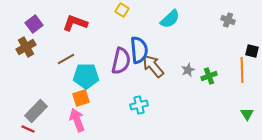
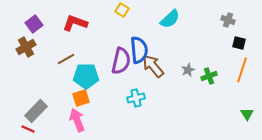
black square: moved 13 px left, 8 px up
orange line: rotated 20 degrees clockwise
cyan cross: moved 3 px left, 7 px up
